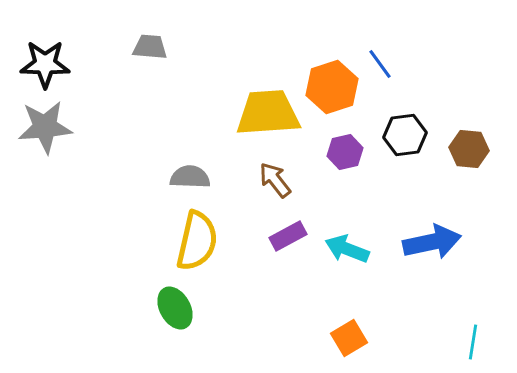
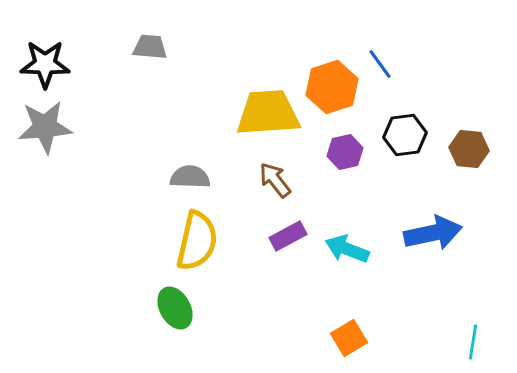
blue arrow: moved 1 px right, 9 px up
